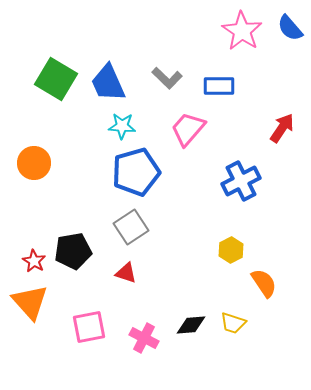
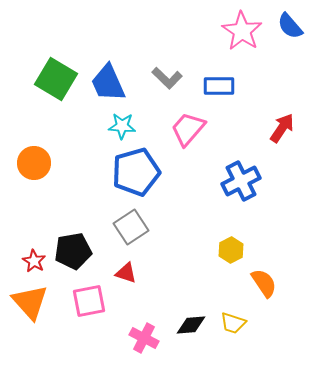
blue semicircle: moved 2 px up
pink square: moved 26 px up
